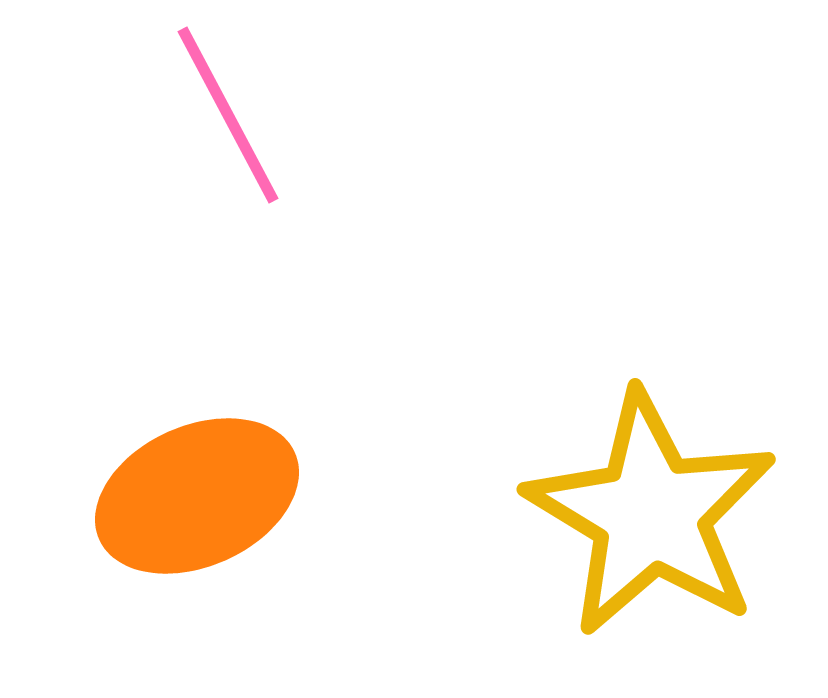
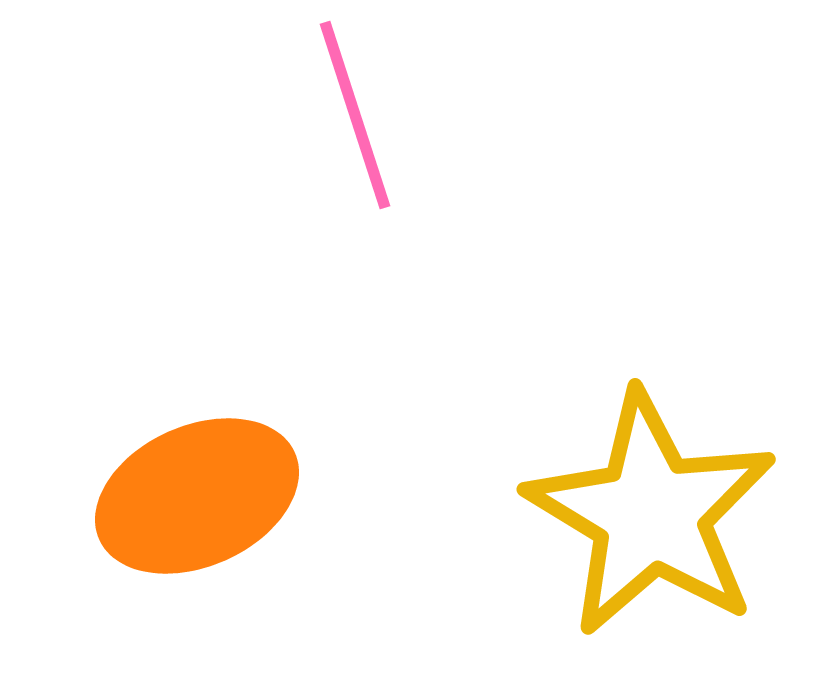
pink line: moved 127 px right; rotated 10 degrees clockwise
